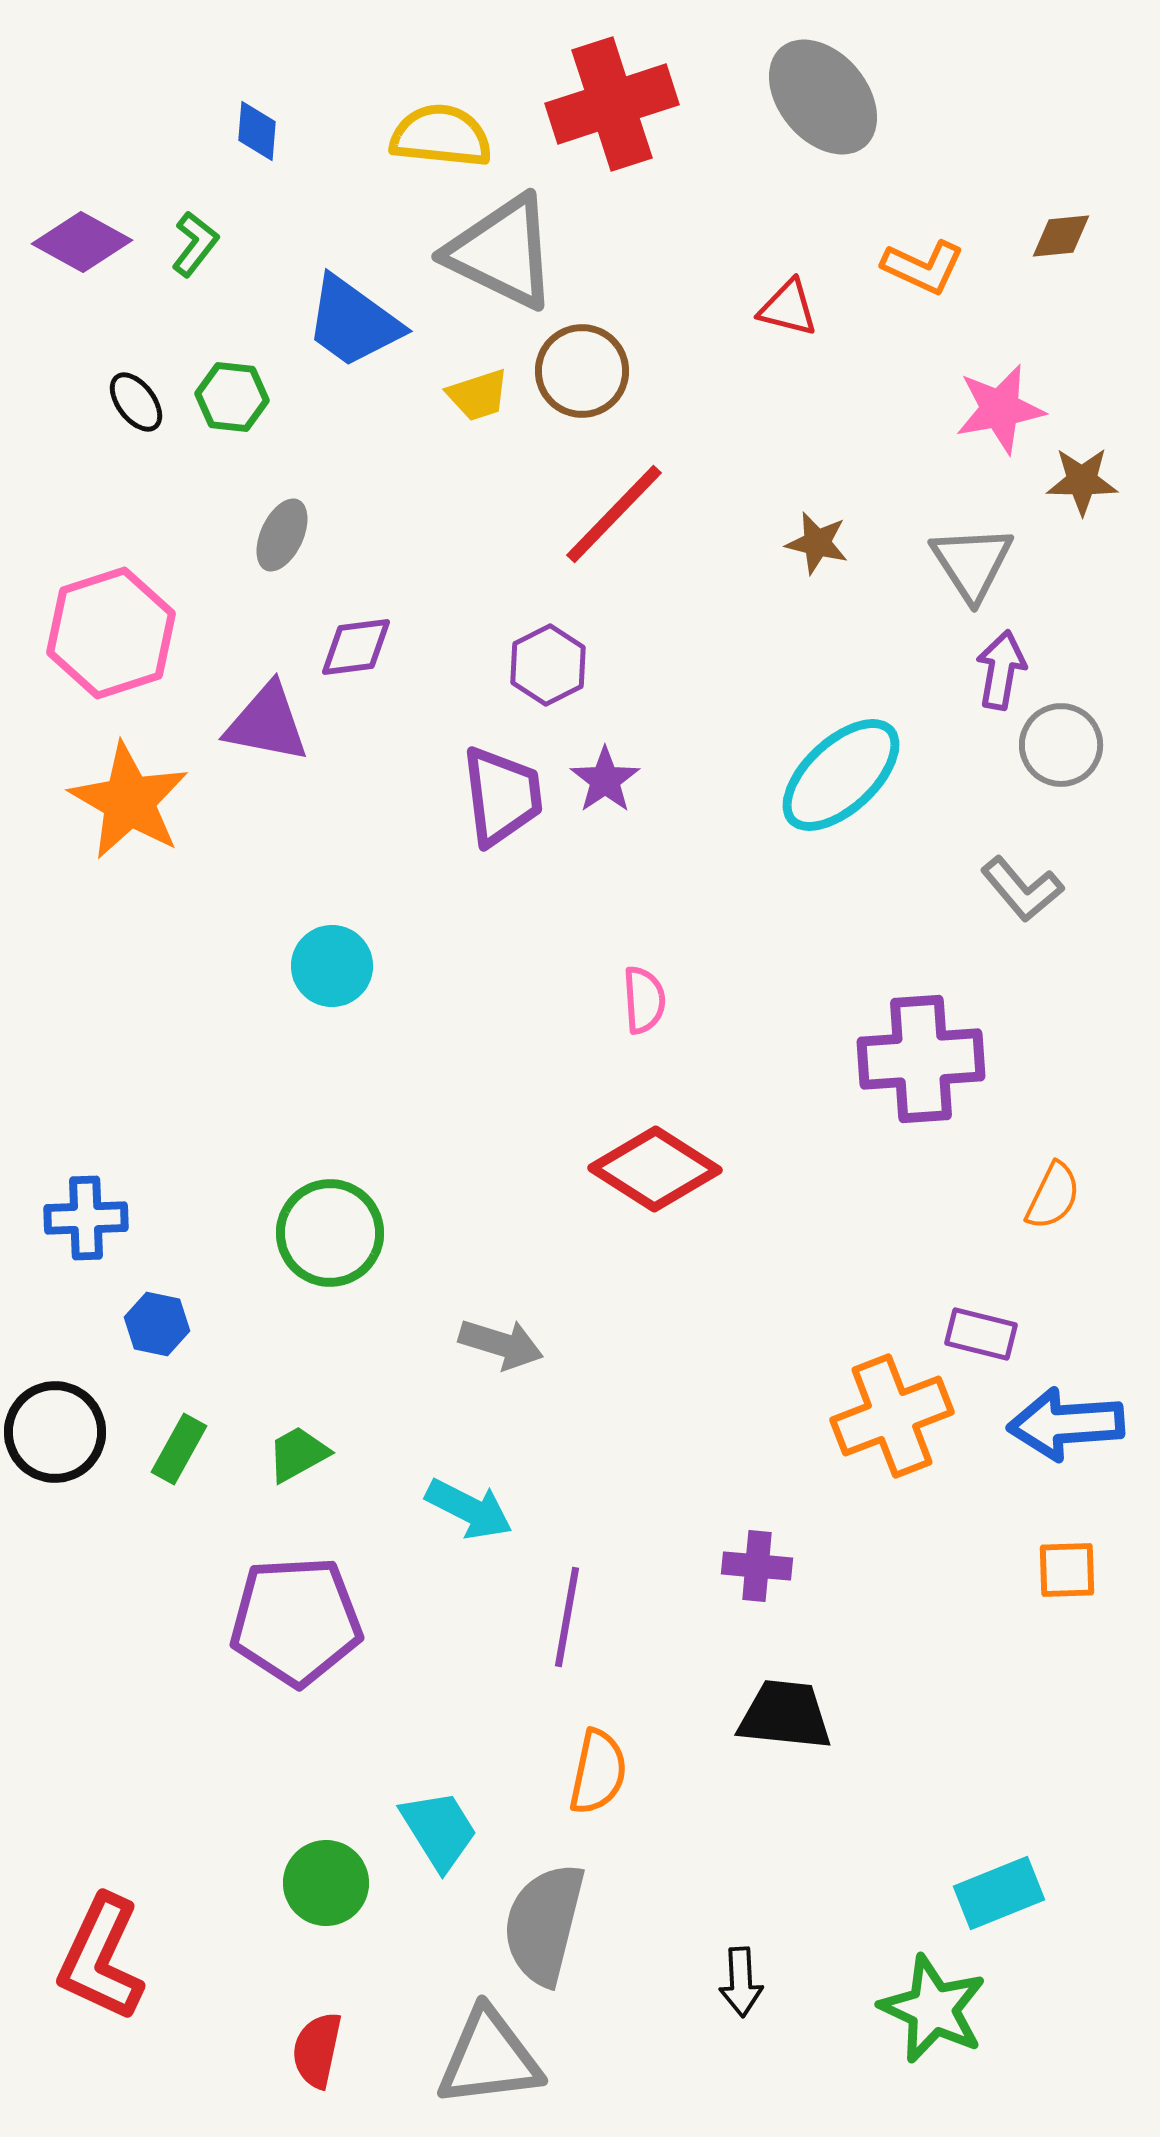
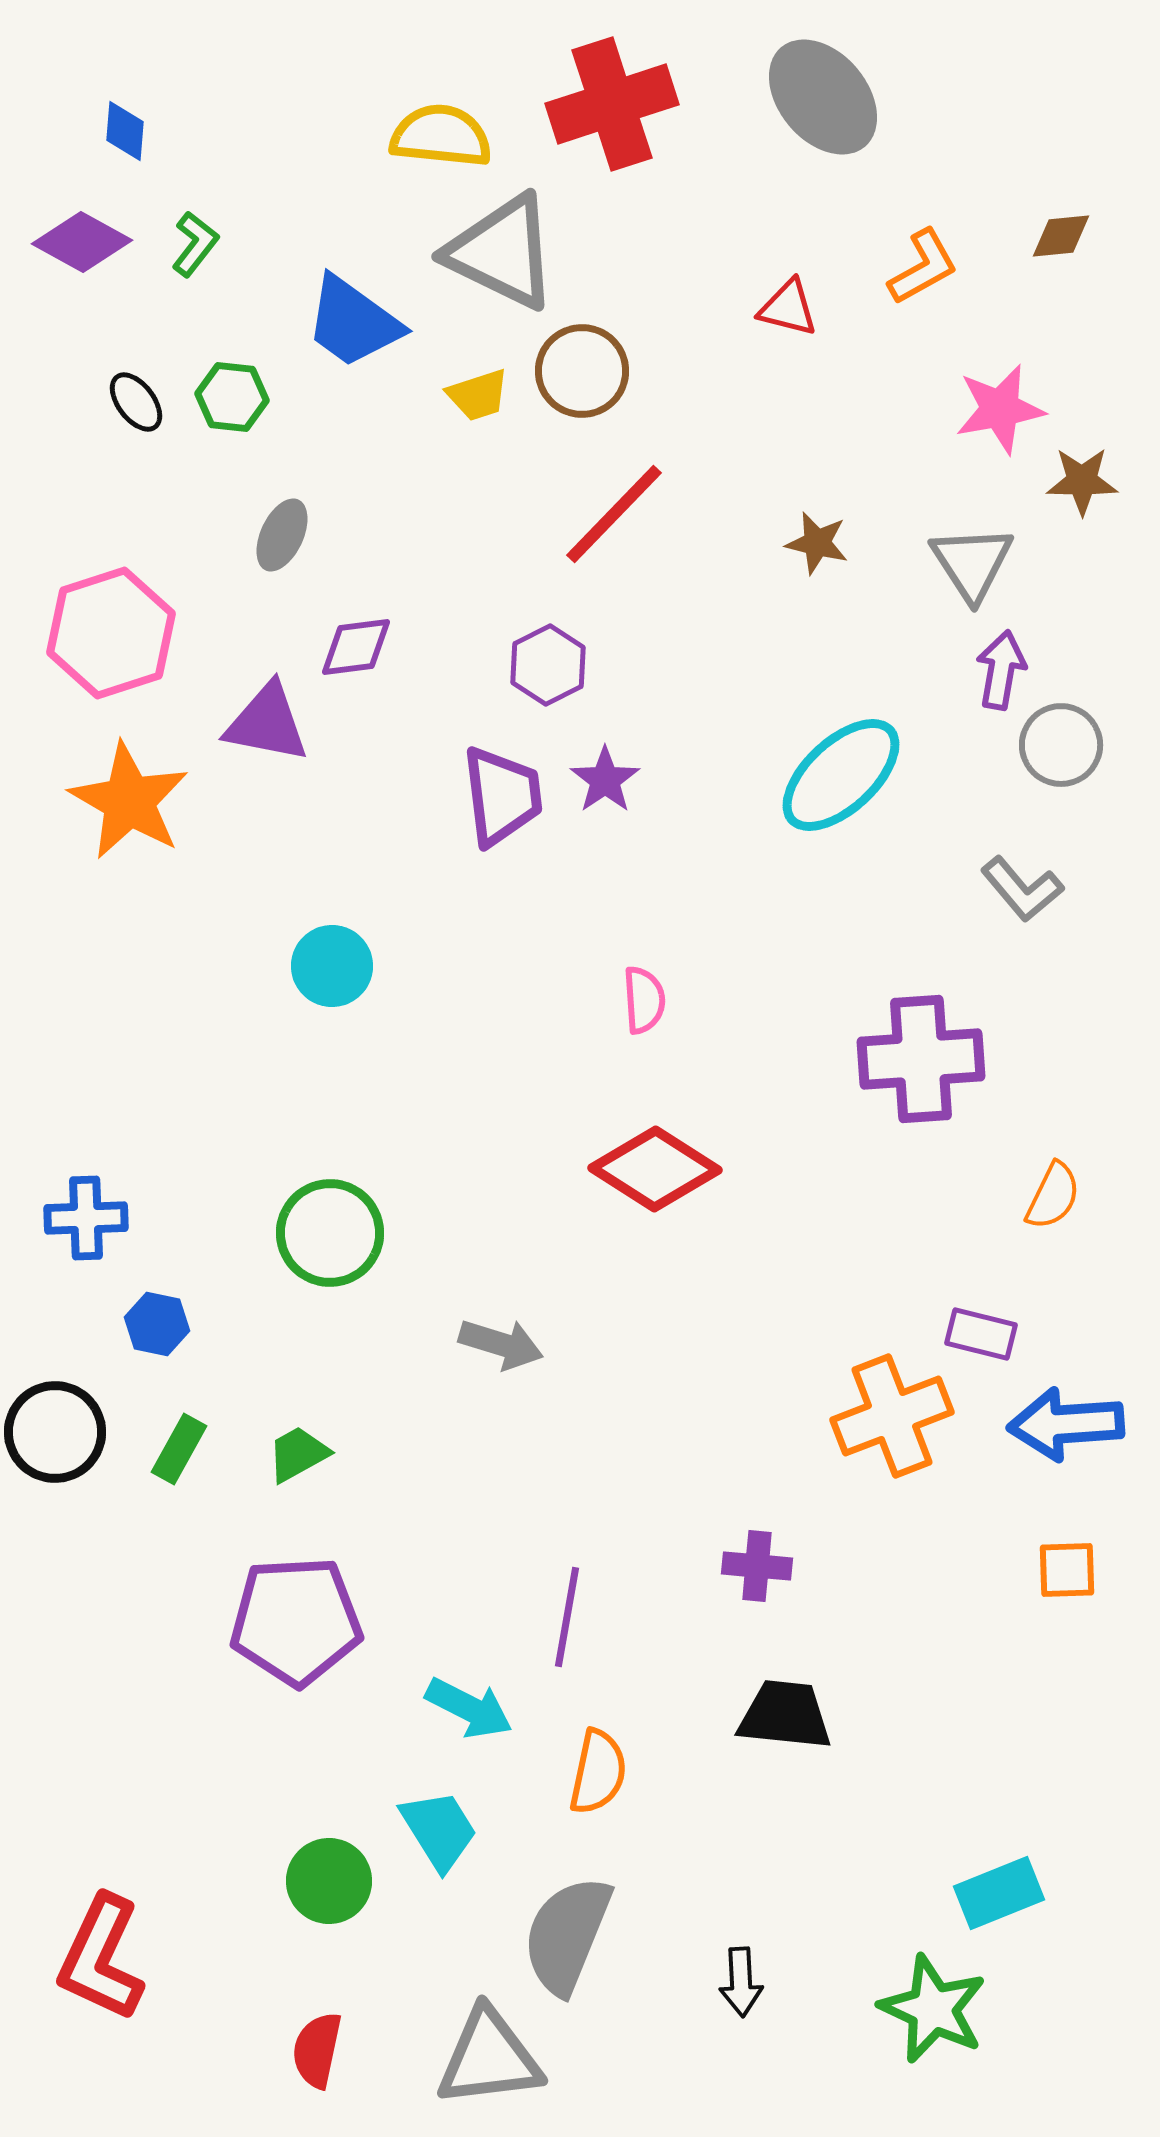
blue diamond at (257, 131): moved 132 px left
orange L-shape at (923, 267): rotated 54 degrees counterclockwise
cyan arrow at (469, 1509): moved 199 px down
green circle at (326, 1883): moved 3 px right, 2 px up
gray semicircle at (544, 1924): moved 23 px right, 11 px down; rotated 8 degrees clockwise
